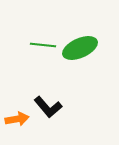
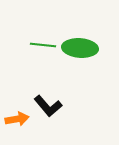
green ellipse: rotated 28 degrees clockwise
black L-shape: moved 1 px up
